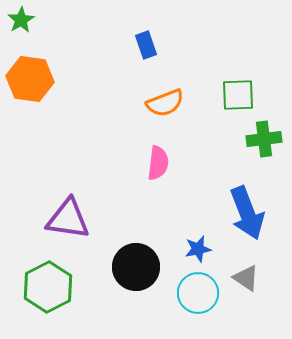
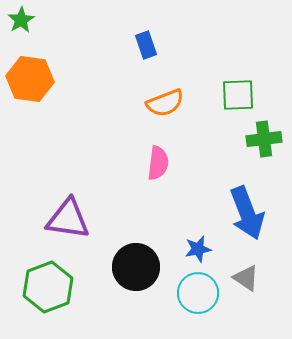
green hexagon: rotated 6 degrees clockwise
